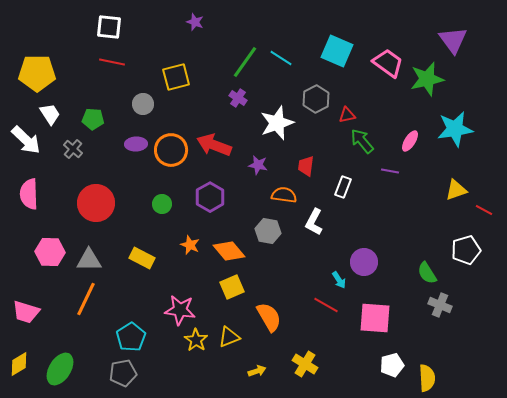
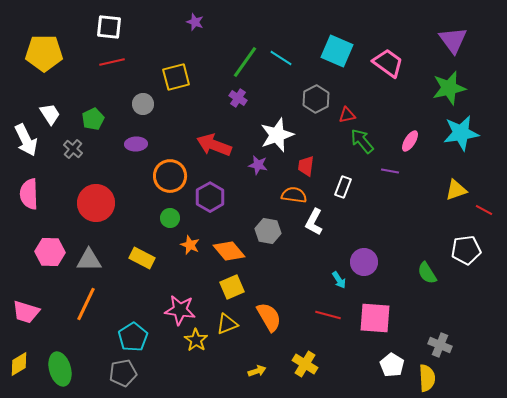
red line at (112, 62): rotated 25 degrees counterclockwise
yellow pentagon at (37, 73): moved 7 px right, 20 px up
green star at (427, 79): moved 22 px right, 9 px down
green pentagon at (93, 119): rotated 30 degrees counterclockwise
white star at (277, 123): moved 12 px down
cyan star at (455, 129): moved 6 px right, 4 px down
white arrow at (26, 140): rotated 20 degrees clockwise
orange circle at (171, 150): moved 1 px left, 26 px down
orange semicircle at (284, 195): moved 10 px right
green circle at (162, 204): moved 8 px right, 14 px down
white pentagon at (466, 250): rotated 8 degrees clockwise
orange line at (86, 299): moved 5 px down
red line at (326, 305): moved 2 px right, 10 px down; rotated 15 degrees counterclockwise
gray cross at (440, 305): moved 40 px down
cyan pentagon at (131, 337): moved 2 px right
yellow triangle at (229, 337): moved 2 px left, 13 px up
white pentagon at (392, 365): rotated 25 degrees counterclockwise
green ellipse at (60, 369): rotated 48 degrees counterclockwise
